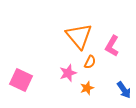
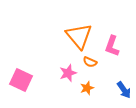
pink L-shape: rotated 10 degrees counterclockwise
orange semicircle: rotated 88 degrees clockwise
